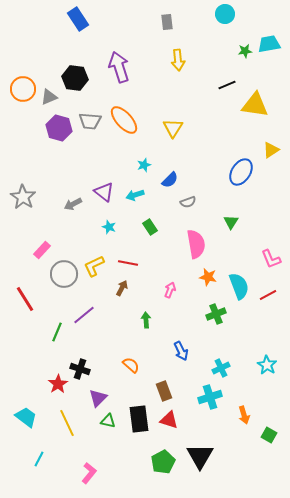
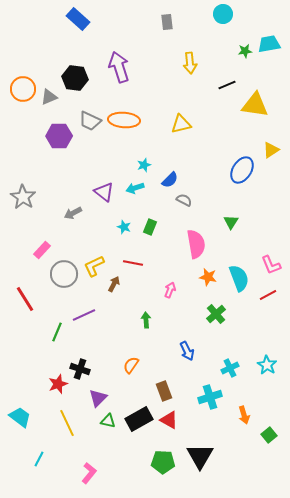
cyan circle at (225, 14): moved 2 px left
blue rectangle at (78, 19): rotated 15 degrees counterclockwise
yellow arrow at (178, 60): moved 12 px right, 3 px down
orange ellipse at (124, 120): rotated 44 degrees counterclockwise
gray trapezoid at (90, 121): rotated 20 degrees clockwise
purple hexagon at (59, 128): moved 8 px down; rotated 15 degrees counterclockwise
yellow triangle at (173, 128): moved 8 px right, 4 px up; rotated 45 degrees clockwise
blue ellipse at (241, 172): moved 1 px right, 2 px up
cyan arrow at (135, 195): moved 7 px up
gray semicircle at (188, 202): moved 4 px left, 2 px up; rotated 133 degrees counterclockwise
gray arrow at (73, 204): moved 9 px down
cyan star at (109, 227): moved 15 px right
green rectangle at (150, 227): rotated 56 degrees clockwise
pink L-shape at (271, 259): moved 6 px down
red line at (128, 263): moved 5 px right
cyan semicircle at (239, 286): moved 8 px up
brown arrow at (122, 288): moved 8 px left, 4 px up
green cross at (216, 314): rotated 18 degrees counterclockwise
purple line at (84, 315): rotated 15 degrees clockwise
blue arrow at (181, 351): moved 6 px right
orange semicircle at (131, 365): rotated 96 degrees counterclockwise
cyan cross at (221, 368): moved 9 px right
red star at (58, 384): rotated 12 degrees clockwise
cyan trapezoid at (26, 417): moved 6 px left
black rectangle at (139, 419): rotated 68 degrees clockwise
red triangle at (169, 420): rotated 12 degrees clockwise
green square at (269, 435): rotated 21 degrees clockwise
green pentagon at (163, 462): rotated 30 degrees clockwise
